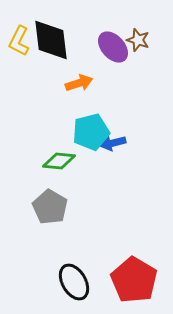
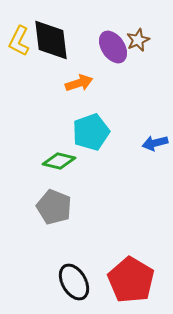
brown star: rotated 30 degrees clockwise
purple ellipse: rotated 8 degrees clockwise
cyan pentagon: rotated 6 degrees counterclockwise
blue arrow: moved 42 px right
green diamond: rotated 8 degrees clockwise
gray pentagon: moved 4 px right; rotated 8 degrees counterclockwise
red pentagon: moved 3 px left
